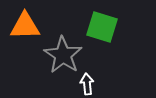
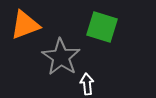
orange triangle: moved 1 px up; rotated 20 degrees counterclockwise
gray star: moved 2 px left, 2 px down
